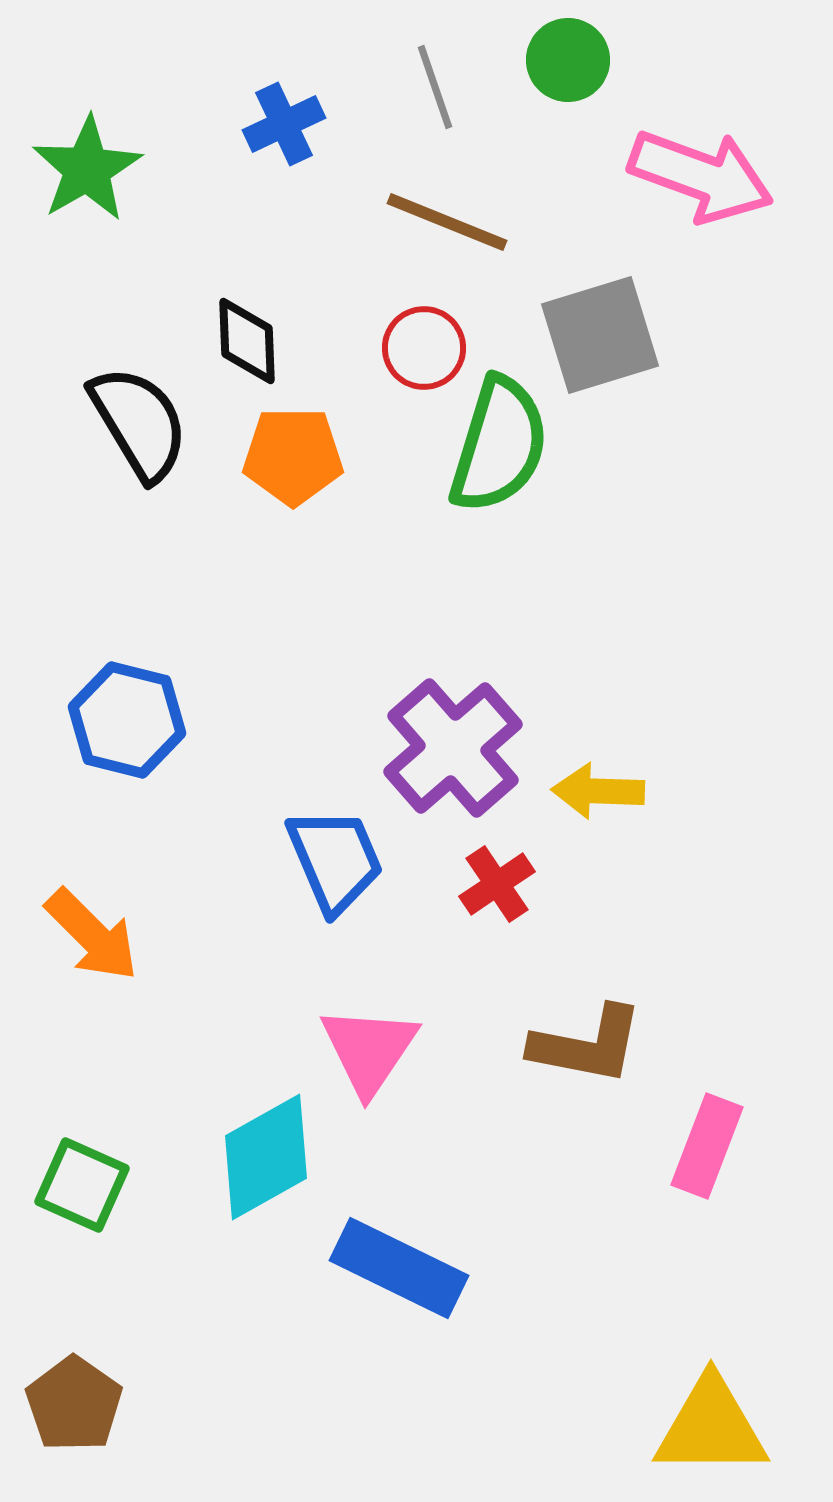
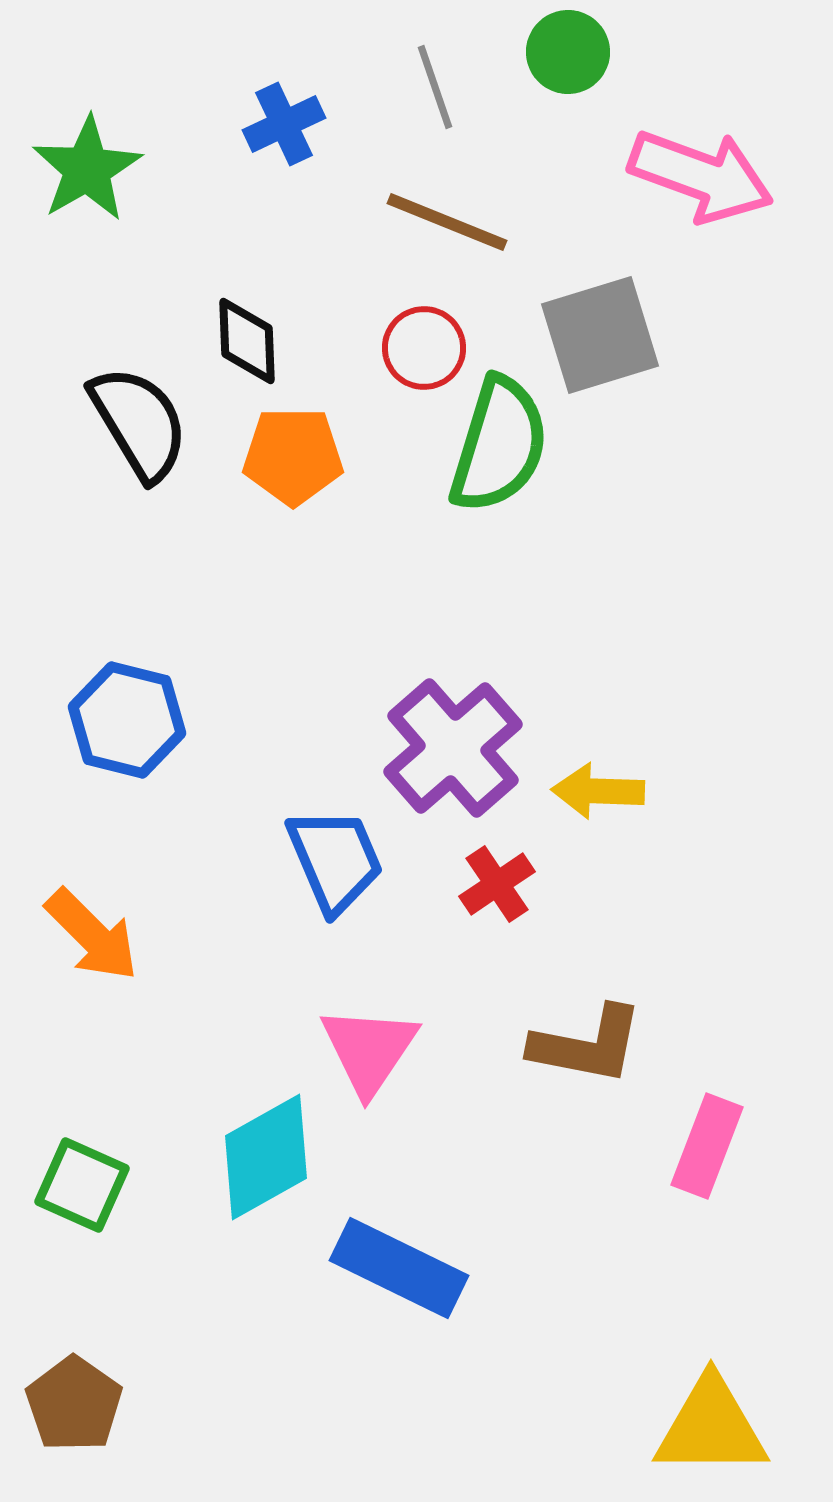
green circle: moved 8 px up
